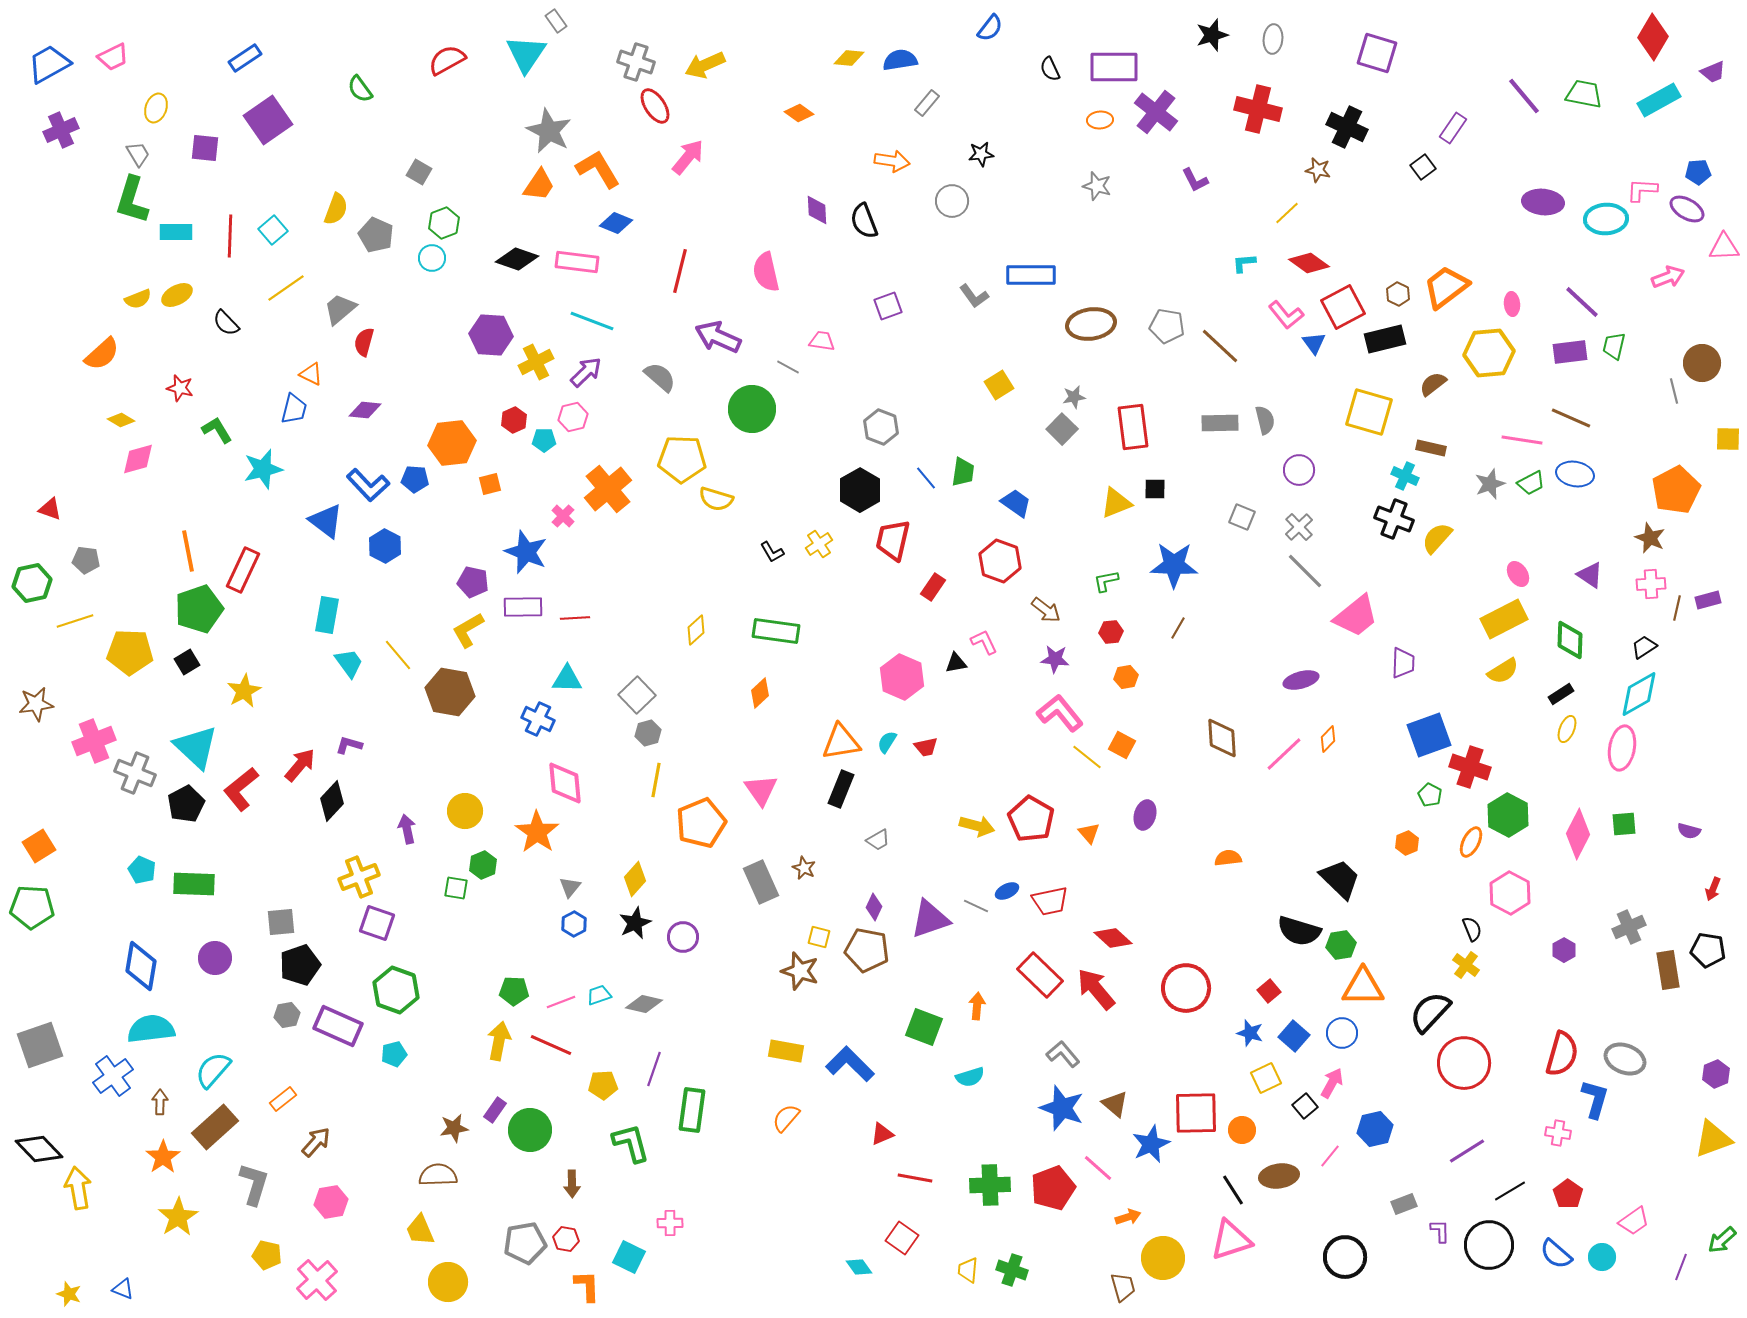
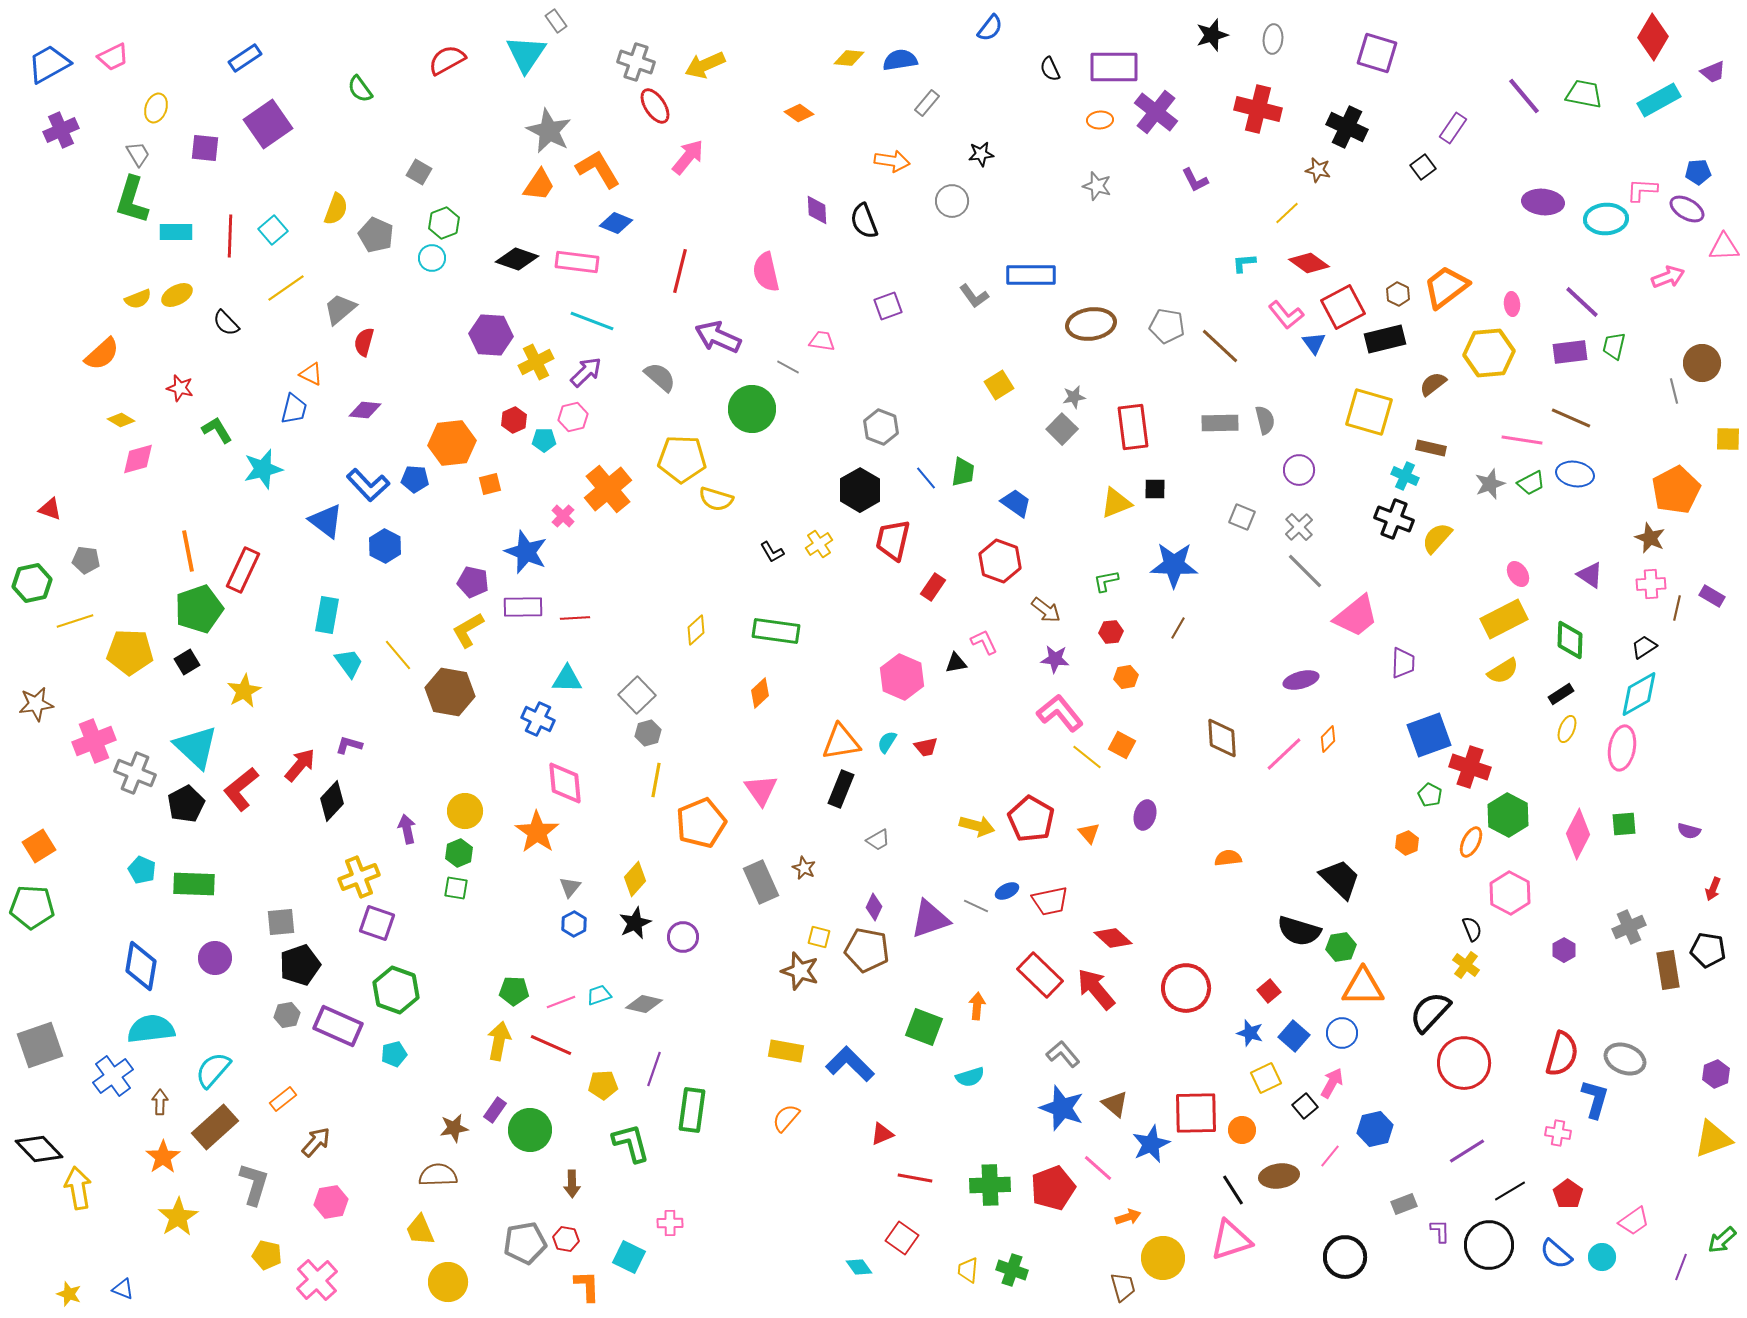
purple square at (268, 120): moved 4 px down
purple rectangle at (1708, 600): moved 4 px right, 4 px up; rotated 45 degrees clockwise
green hexagon at (483, 865): moved 24 px left, 12 px up
green hexagon at (1341, 945): moved 2 px down
